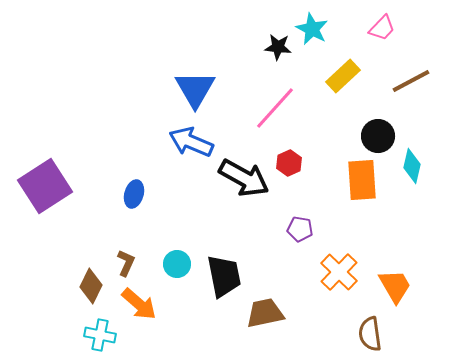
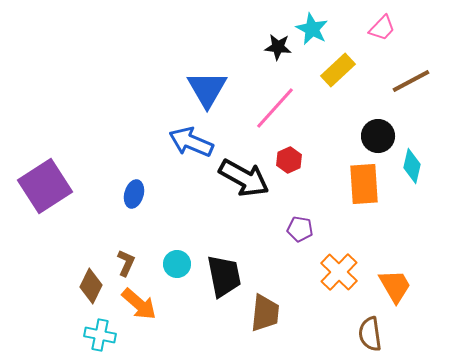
yellow rectangle: moved 5 px left, 6 px up
blue triangle: moved 12 px right
red hexagon: moved 3 px up
orange rectangle: moved 2 px right, 4 px down
brown trapezoid: rotated 108 degrees clockwise
